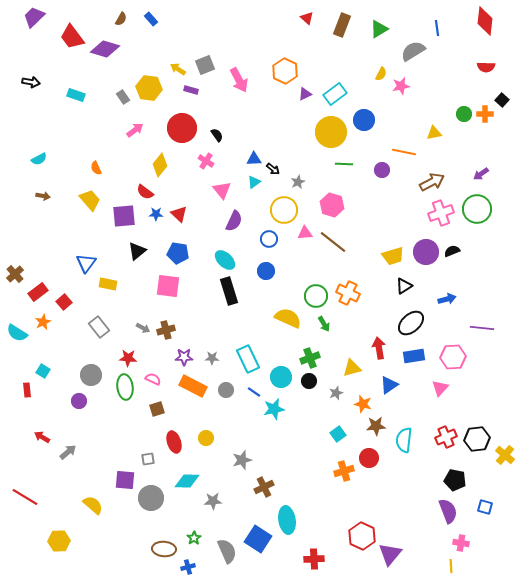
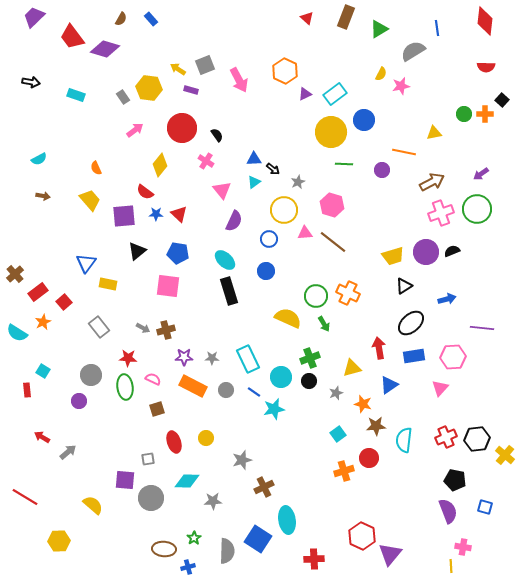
brown rectangle at (342, 25): moved 4 px right, 8 px up
pink cross at (461, 543): moved 2 px right, 4 px down
gray semicircle at (227, 551): rotated 25 degrees clockwise
